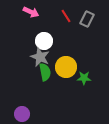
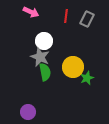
red line: rotated 40 degrees clockwise
yellow circle: moved 7 px right
green star: moved 3 px right; rotated 24 degrees counterclockwise
purple circle: moved 6 px right, 2 px up
